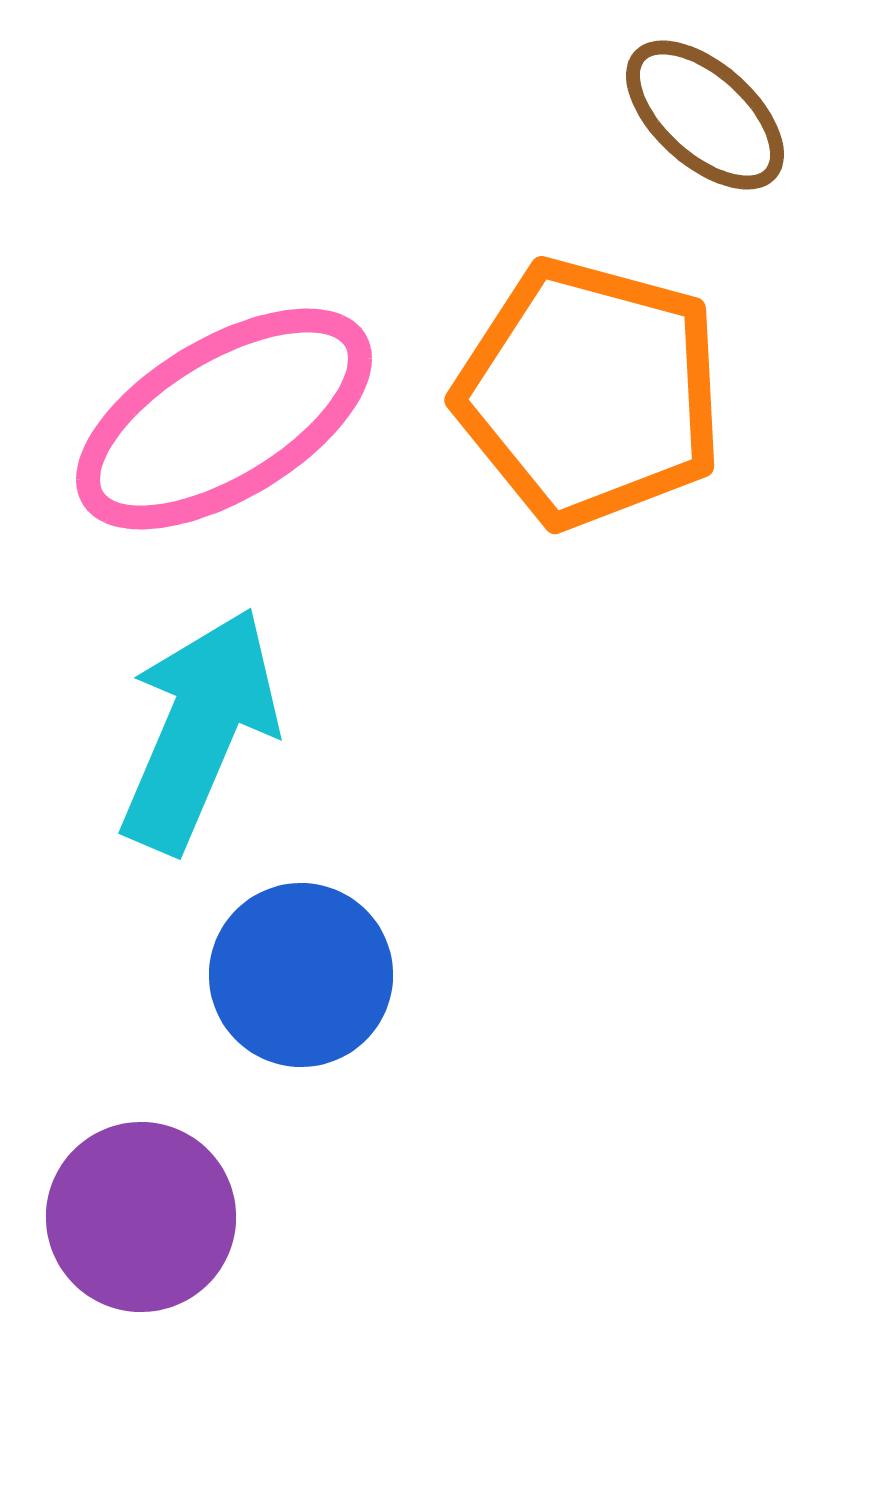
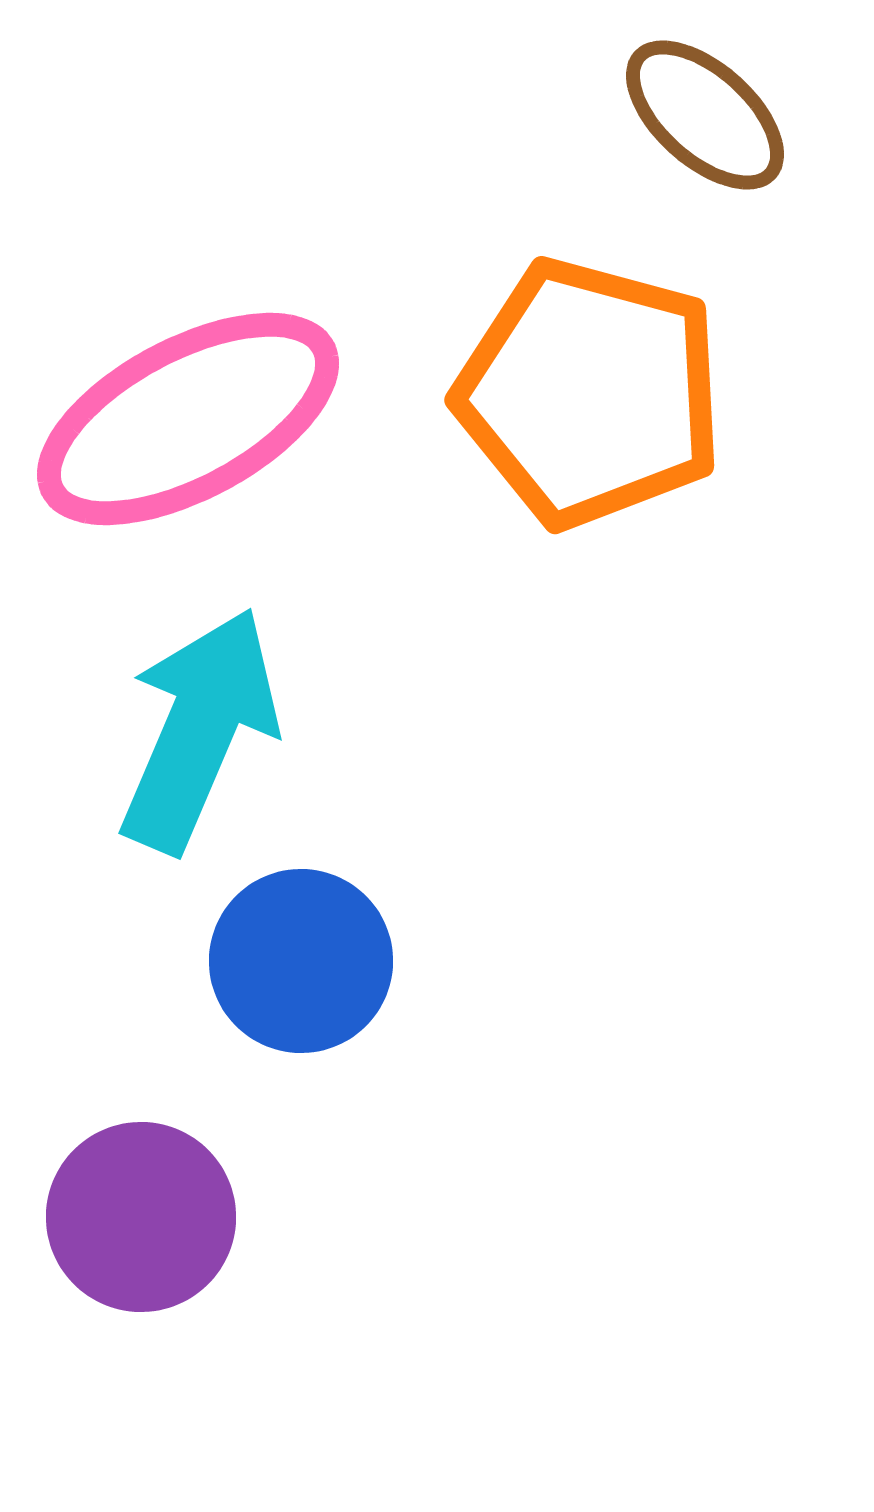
pink ellipse: moved 36 px left; rotated 3 degrees clockwise
blue circle: moved 14 px up
